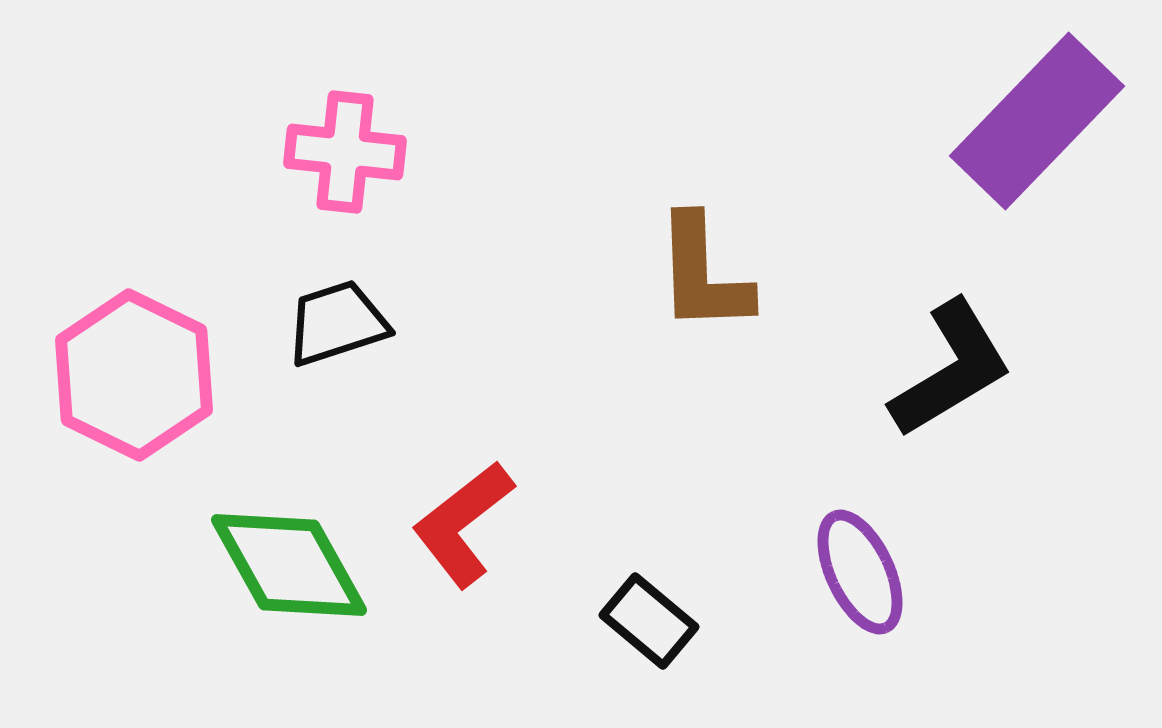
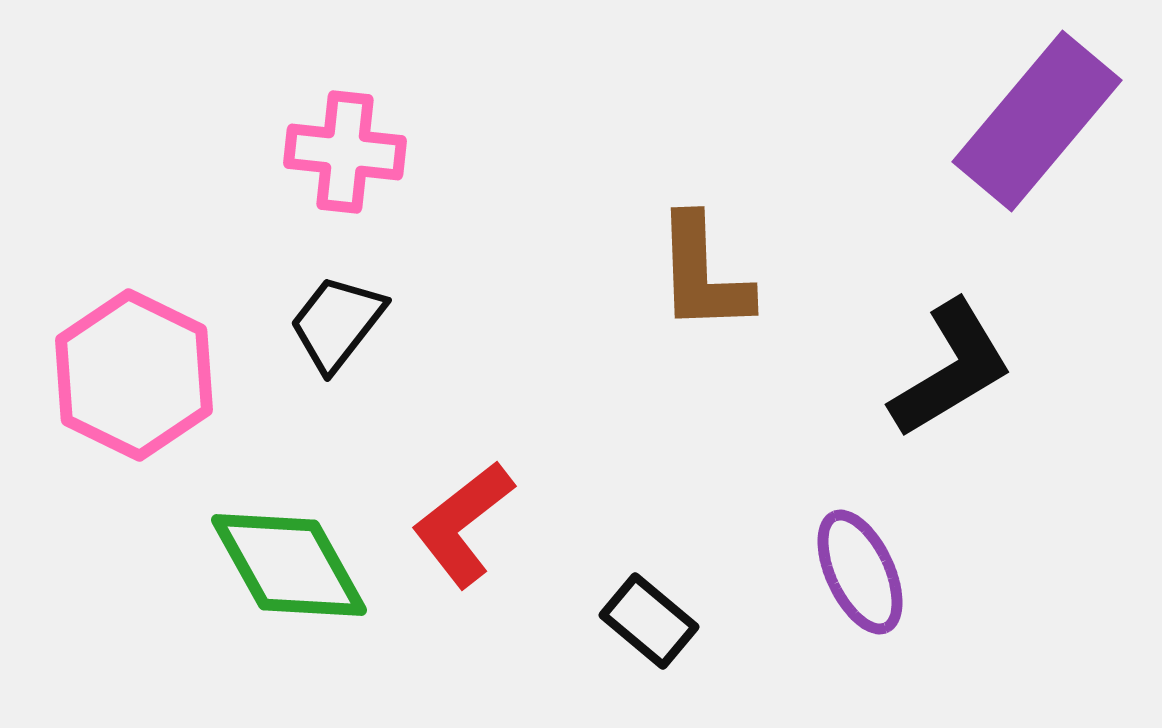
purple rectangle: rotated 4 degrees counterclockwise
black trapezoid: rotated 34 degrees counterclockwise
